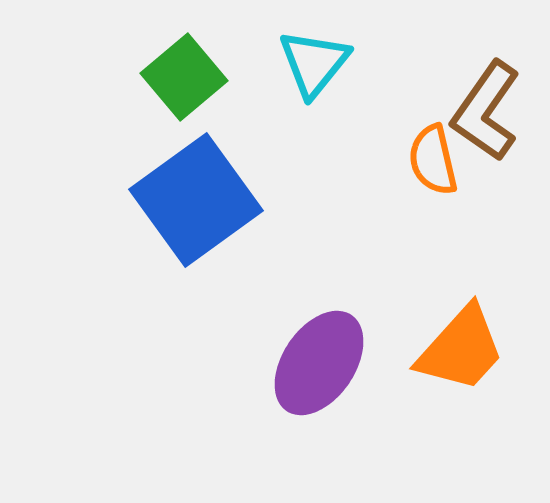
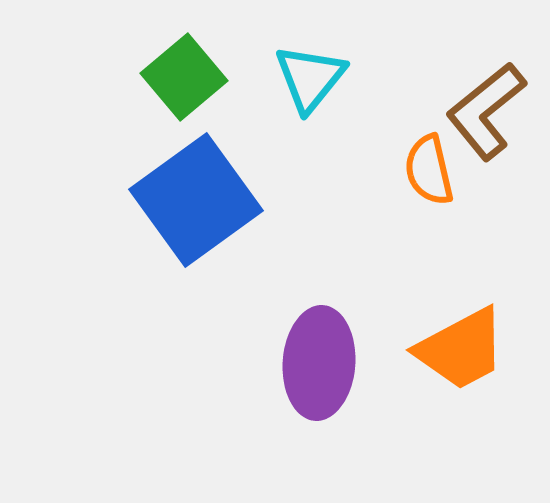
cyan triangle: moved 4 px left, 15 px down
brown L-shape: rotated 16 degrees clockwise
orange semicircle: moved 4 px left, 10 px down
orange trapezoid: rotated 20 degrees clockwise
purple ellipse: rotated 30 degrees counterclockwise
